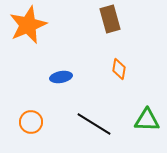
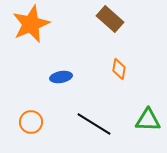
brown rectangle: rotated 32 degrees counterclockwise
orange star: moved 3 px right, 1 px up
green triangle: moved 1 px right
